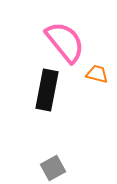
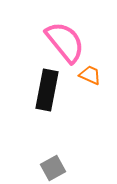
orange trapezoid: moved 7 px left, 1 px down; rotated 10 degrees clockwise
